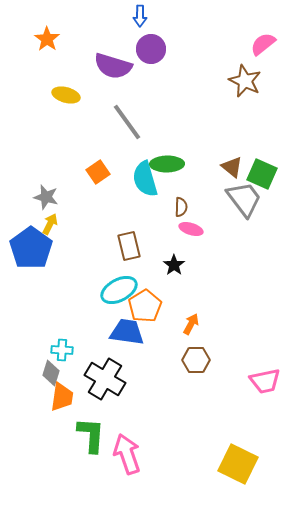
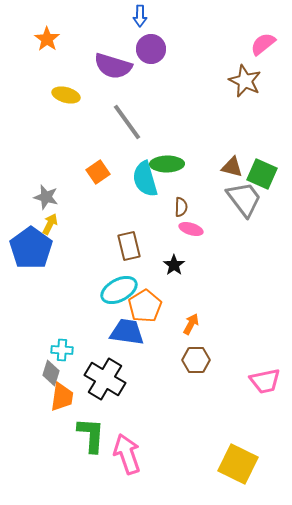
brown triangle: rotated 25 degrees counterclockwise
